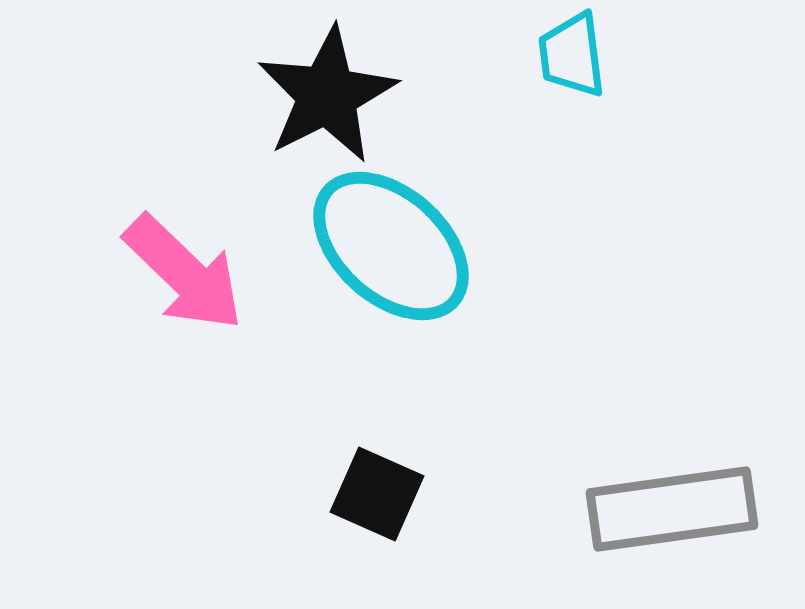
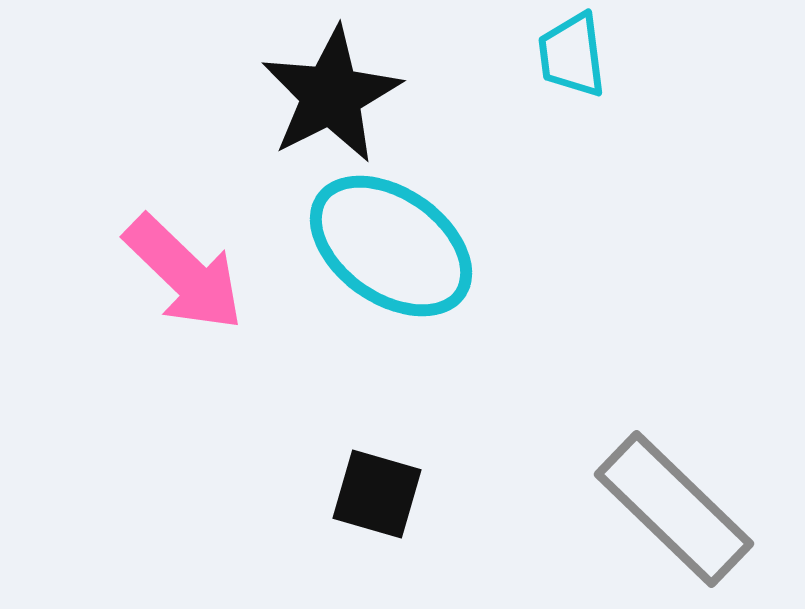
black star: moved 4 px right
cyan ellipse: rotated 7 degrees counterclockwise
black square: rotated 8 degrees counterclockwise
gray rectangle: moved 2 px right; rotated 52 degrees clockwise
